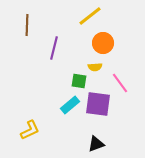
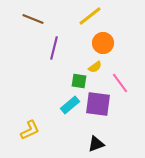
brown line: moved 6 px right, 6 px up; rotated 70 degrees counterclockwise
yellow semicircle: rotated 32 degrees counterclockwise
